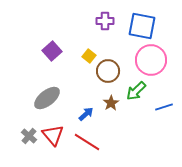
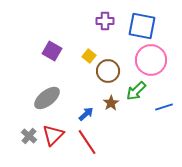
purple square: rotated 18 degrees counterclockwise
red triangle: rotated 25 degrees clockwise
red line: rotated 24 degrees clockwise
